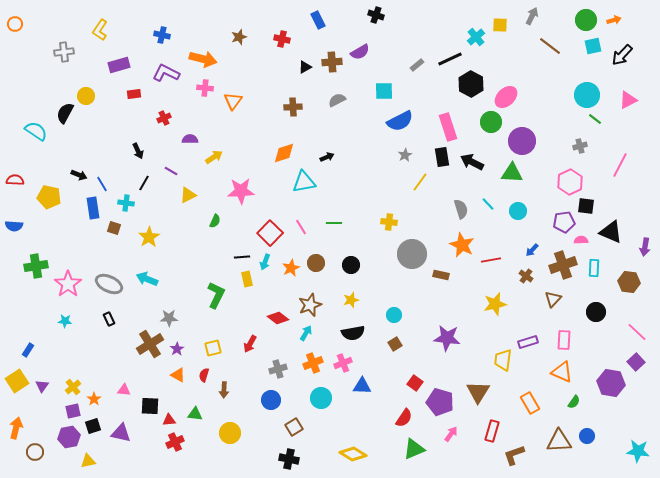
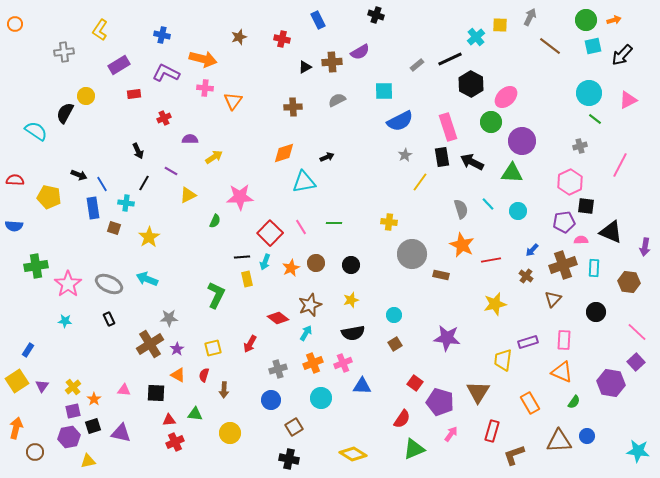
gray arrow at (532, 16): moved 2 px left, 1 px down
purple rectangle at (119, 65): rotated 15 degrees counterclockwise
cyan circle at (587, 95): moved 2 px right, 2 px up
pink star at (241, 191): moved 1 px left, 6 px down
black square at (150, 406): moved 6 px right, 13 px up
red semicircle at (404, 418): moved 2 px left, 1 px down
